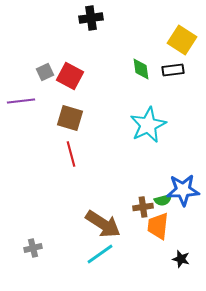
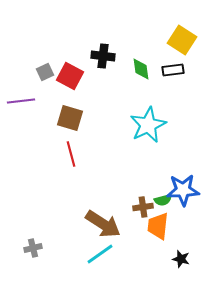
black cross: moved 12 px right, 38 px down; rotated 15 degrees clockwise
